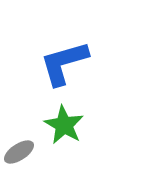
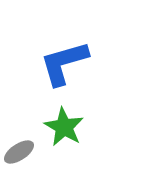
green star: moved 2 px down
